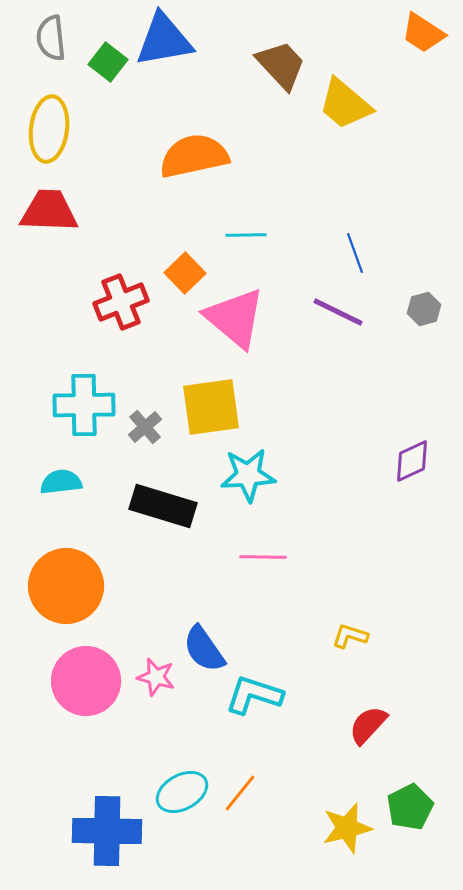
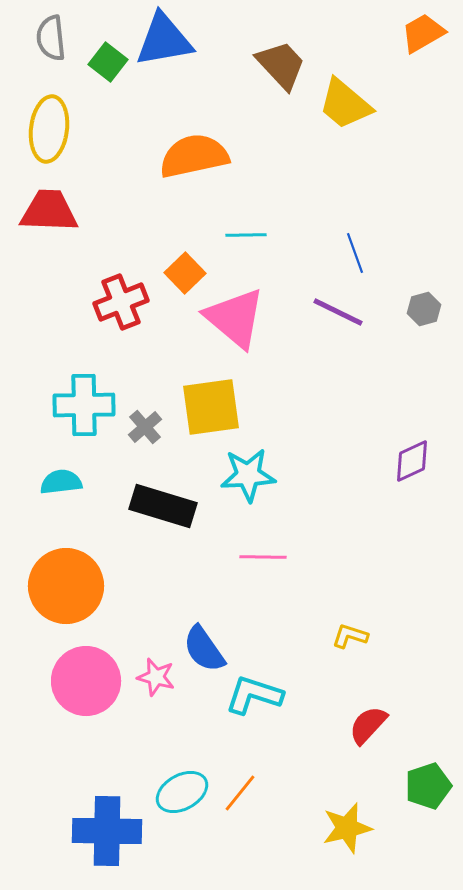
orange trapezoid: rotated 117 degrees clockwise
green pentagon: moved 18 px right, 21 px up; rotated 9 degrees clockwise
